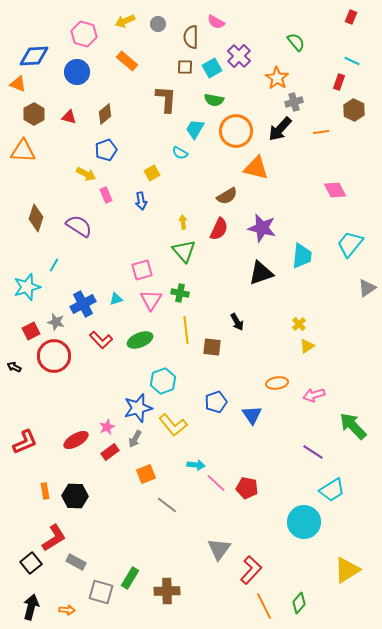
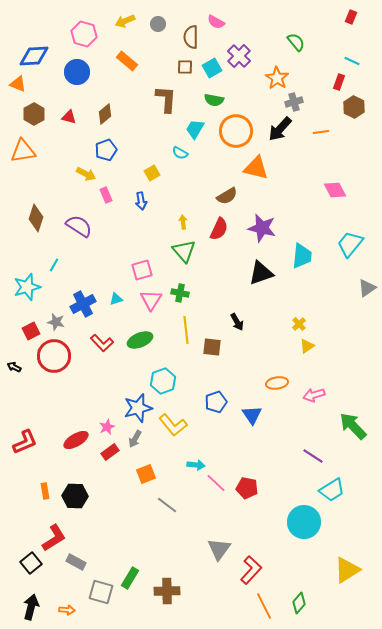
brown hexagon at (354, 110): moved 3 px up
orange triangle at (23, 151): rotated 12 degrees counterclockwise
red L-shape at (101, 340): moved 1 px right, 3 px down
purple line at (313, 452): moved 4 px down
